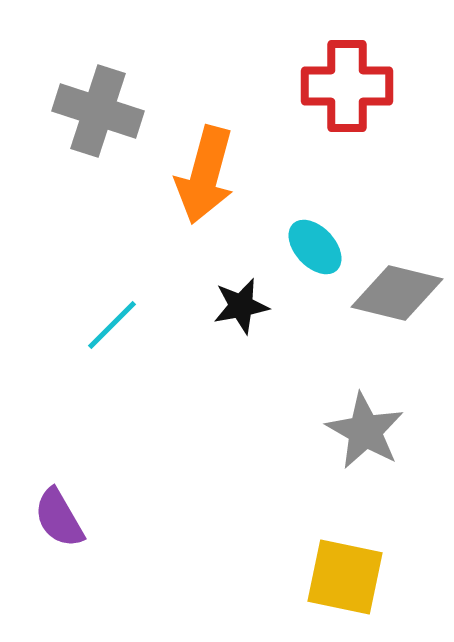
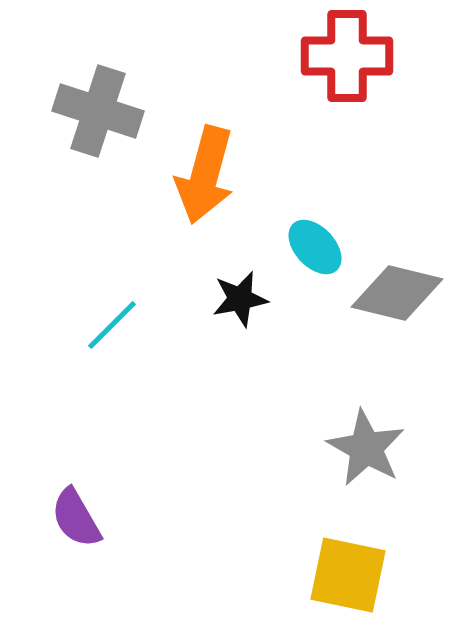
red cross: moved 30 px up
black star: moved 1 px left, 7 px up
gray star: moved 1 px right, 17 px down
purple semicircle: moved 17 px right
yellow square: moved 3 px right, 2 px up
